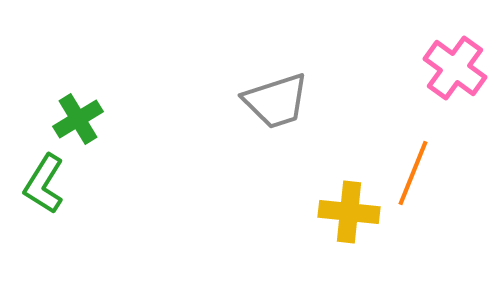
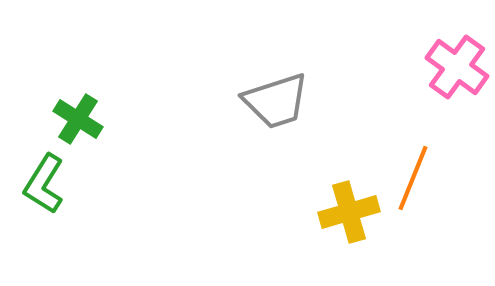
pink cross: moved 2 px right, 1 px up
green cross: rotated 27 degrees counterclockwise
orange line: moved 5 px down
yellow cross: rotated 22 degrees counterclockwise
